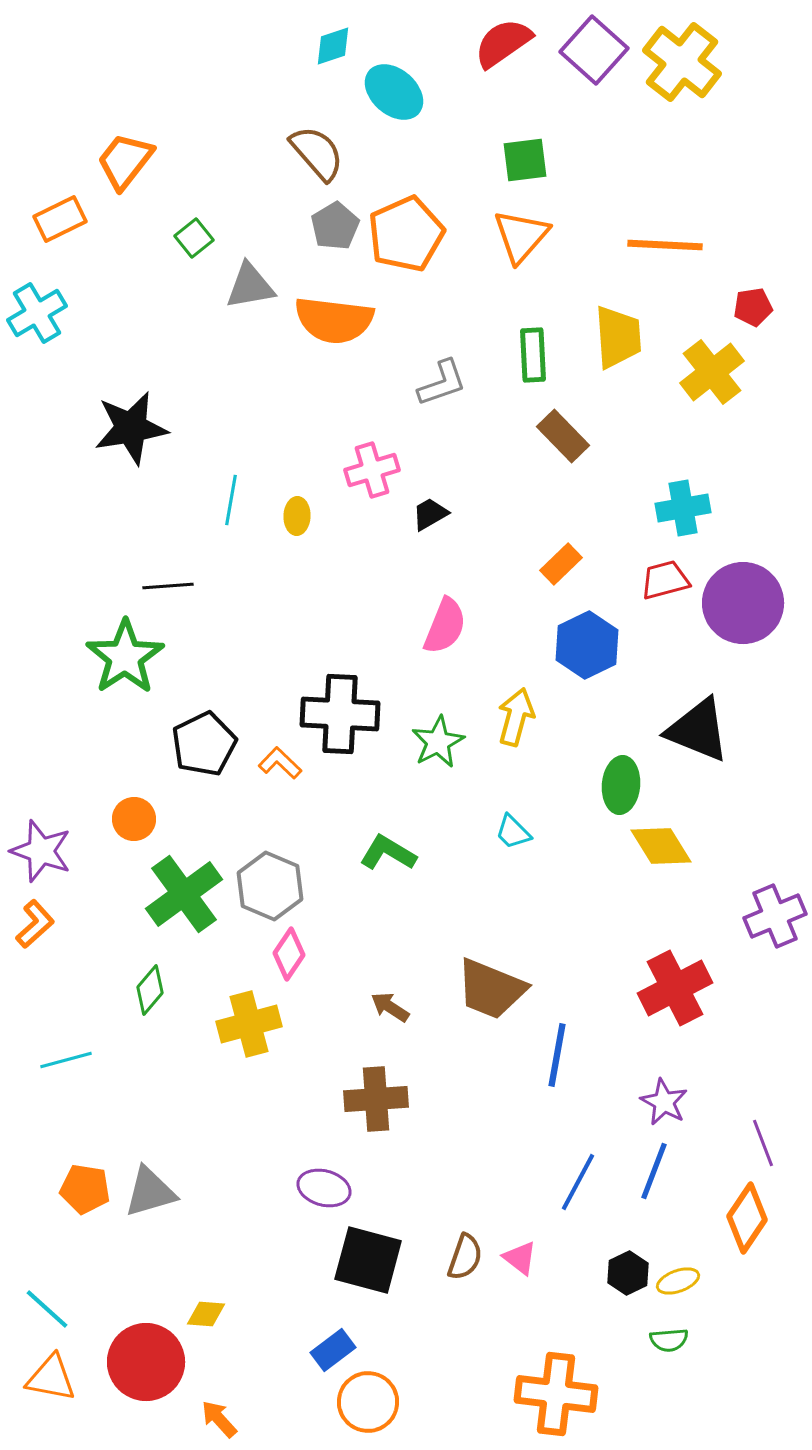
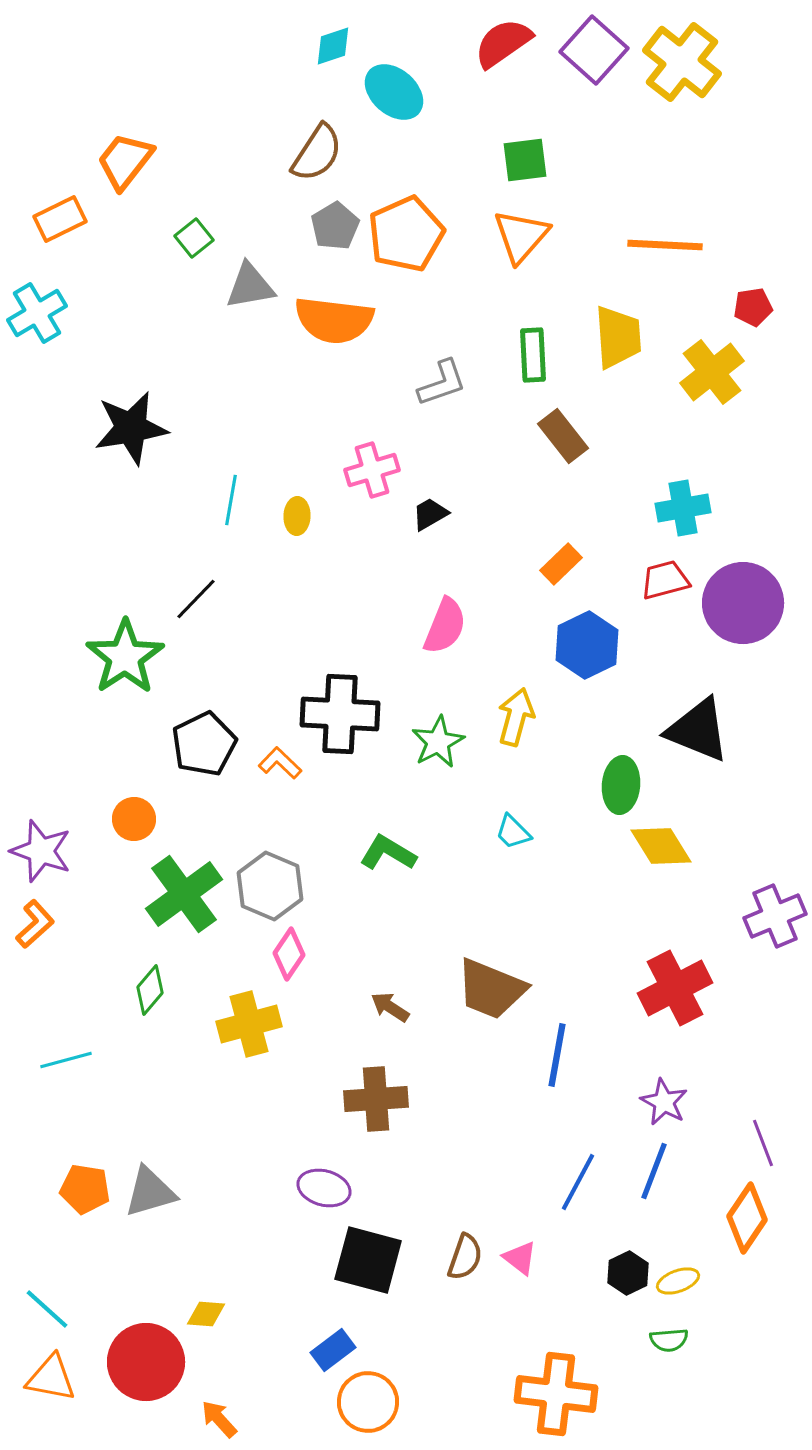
brown semicircle at (317, 153): rotated 74 degrees clockwise
brown rectangle at (563, 436): rotated 6 degrees clockwise
black line at (168, 586): moved 28 px right, 13 px down; rotated 42 degrees counterclockwise
